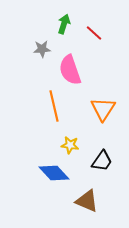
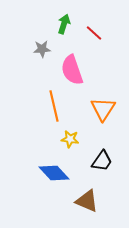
pink semicircle: moved 2 px right
yellow star: moved 6 px up
